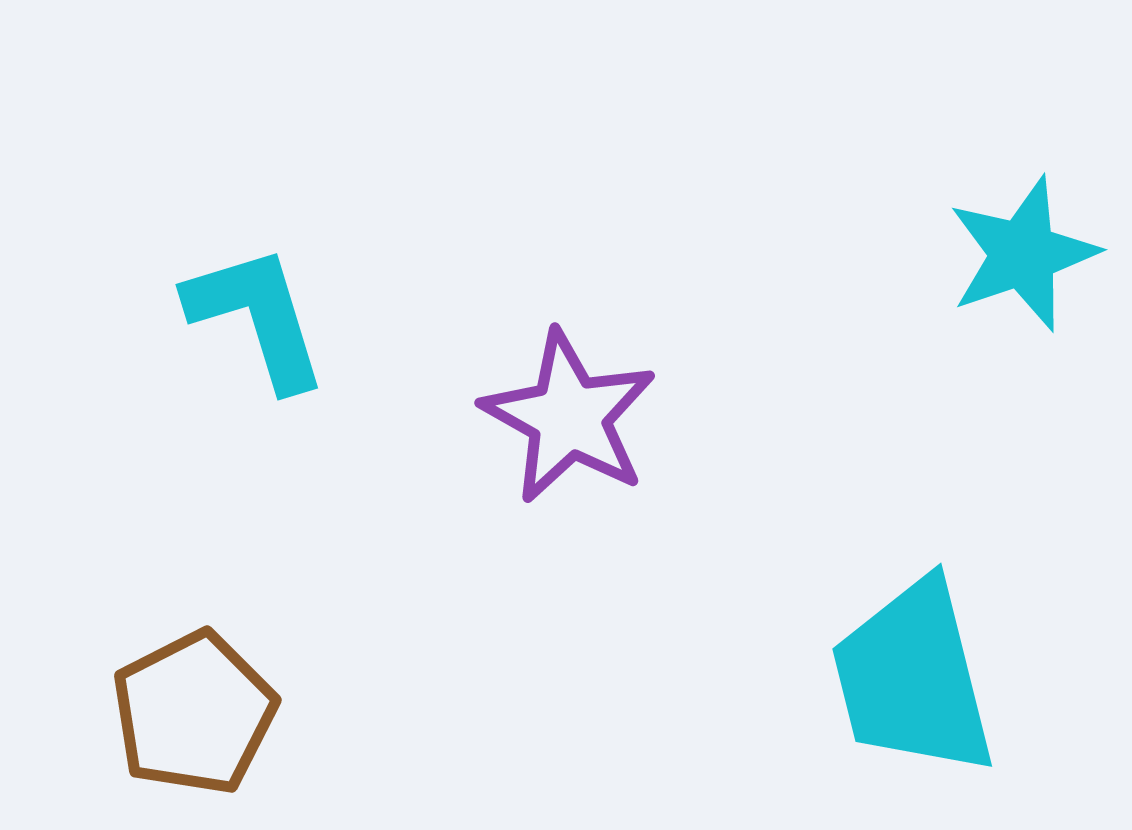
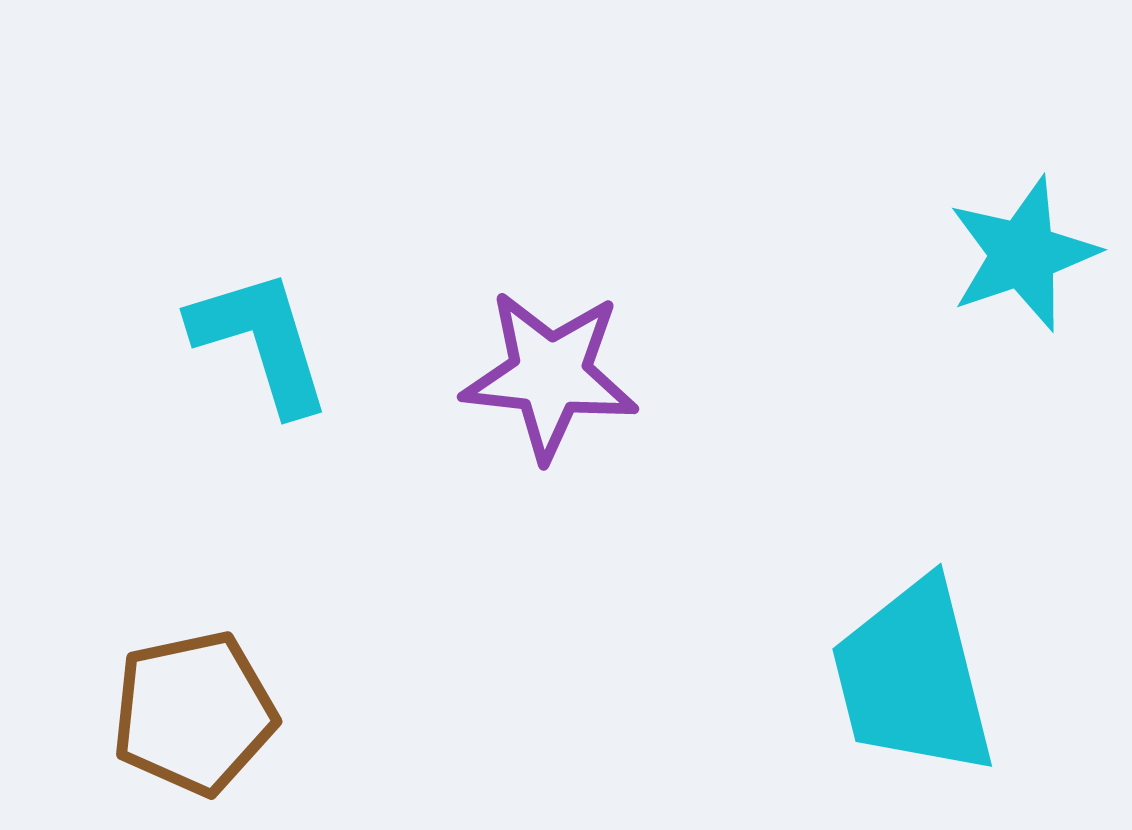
cyan L-shape: moved 4 px right, 24 px down
purple star: moved 19 px left, 42 px up; rotated 23 degrees counterclockwise
brown pentagon: rotated 15 degrees clockwise
